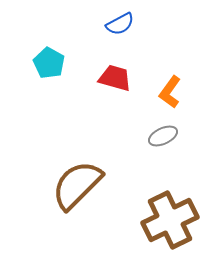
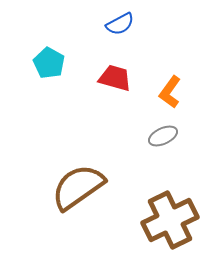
brown semicircle: moved 1 px right, 2 px down; rotated 10 degrees clockwise
